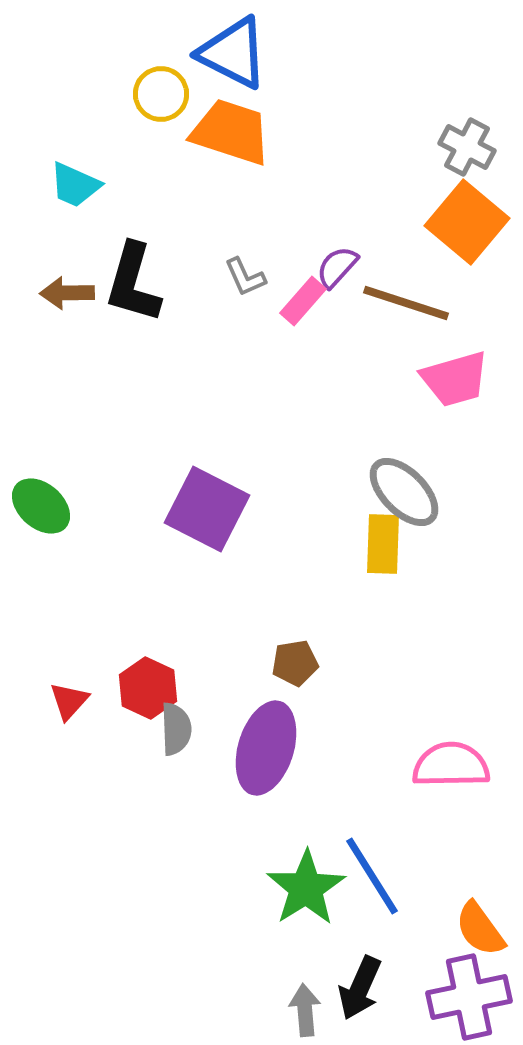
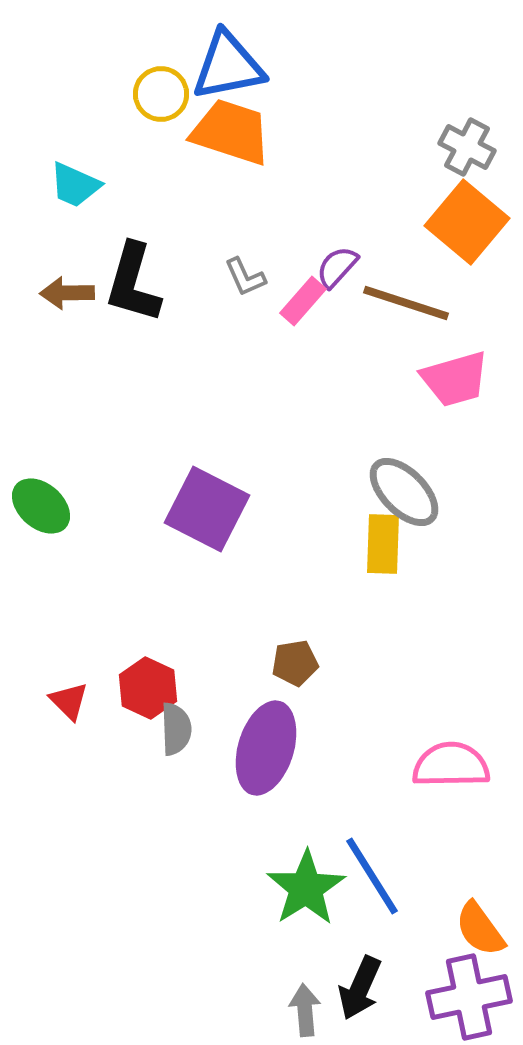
blue triangle: moved 5 px left, 13 px down; rotated 38 degrees counterclockwise
red triangle: rotated 27 degrees counterclockwise
